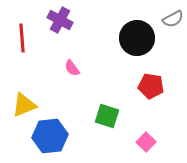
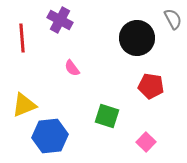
gray semicircle: rotated 90 degrees counterclockwise
